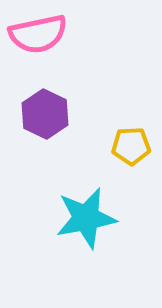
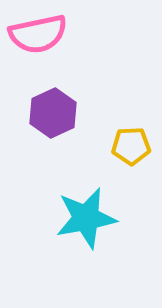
purple hexagon: moved 8 px right, 1 px up; rotated 9 degrees clockwise
